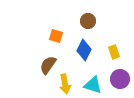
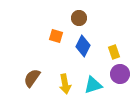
brown circle: moved 9 px left, 3 px up
blue diamond: moved 1 px left, 4 px up
brown semicircle: moved 16 px left, 13 px down
purple circle: moved 5 px up
cyan triangle: rotated 36 degrees counterclockwise
